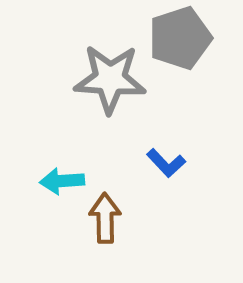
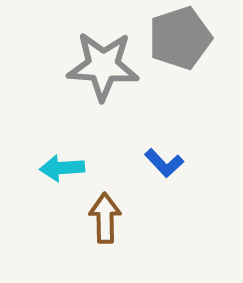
gray star: moved 7 px left, 13 px up
blue L-shape: moved 2 px left
cyan arrow: moved 13 px up
